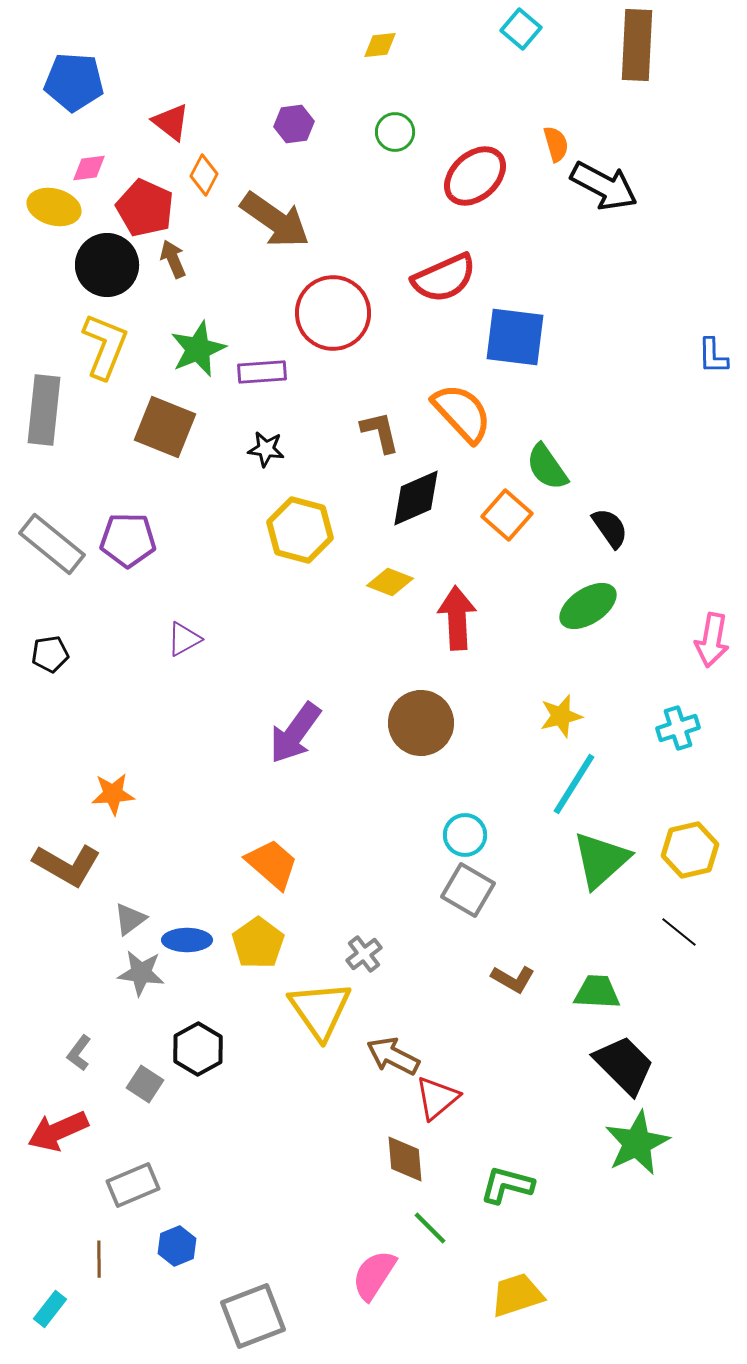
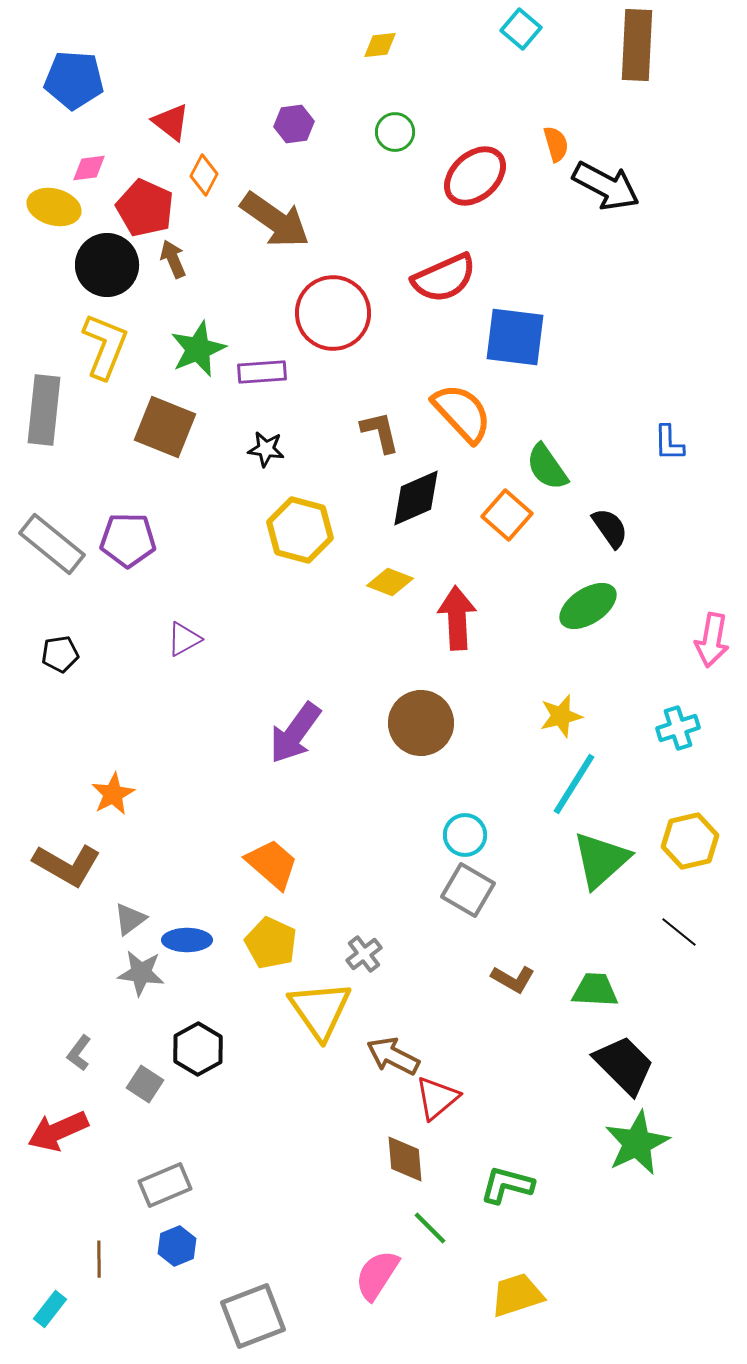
blue pentagon at (74, 82): moved 2 px up
black arrow at (604, 186): moved 2 px right
blue L-shape at (713, 356): moved 44 px left, 87 px down
black pentagon at (50, 654): moved 10 px right
orange star at (113, 794): rotated 24 degrees counterclockwise
yellow hexagon at (690, 850): moved 9 px up
yellow pentagon at (258, 943): moved 13 px right; rotated 12 degrees counterclockwise
green trapezoid at (597, 992): moved 2 px left, 2 px up
gray rectangle at (133, 1185): moved 32 px right
pink semicircle at (374, 1275): moved 3 px right
